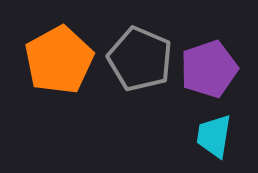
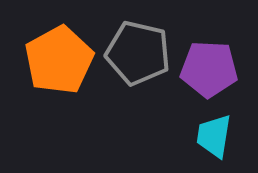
gray pentagon: moved 2 px left, 6 px up; rotated 10 degrees counterclockwise
purple pentagon: rotated 22 degrees clockwise
